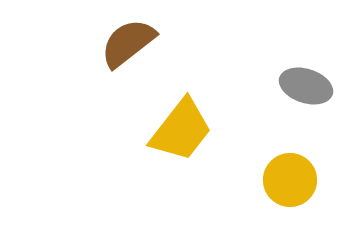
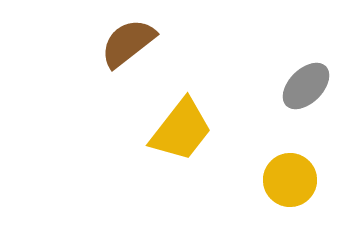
gray ellipse: rotated 63 degrees counterclockwise
